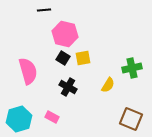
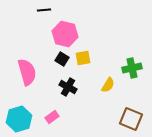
black square: moved 1 px left, 1 px down
pink semicircle: moved 1 px left, 1 px down
pink rectangle: rotated 64 degrees counterclockwise
